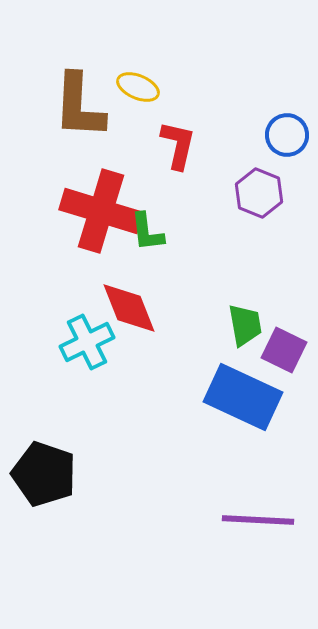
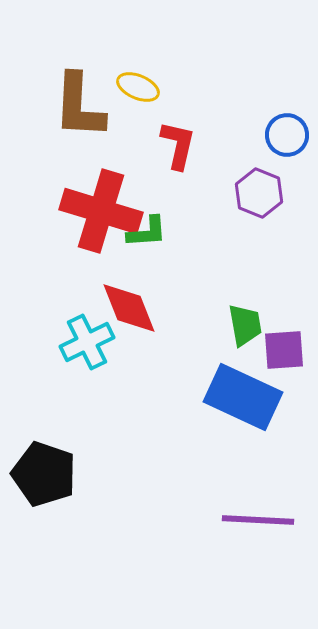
green L-shape: rotated 87 degrees counterclockwise
purple square: rotated 30 degrees counterclockwise
